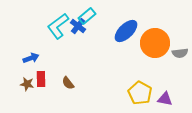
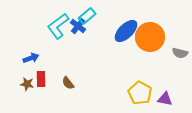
orange circle: moved 5 px left, 6 px up
gray semicircle: rotated 21 degrees clockwise
